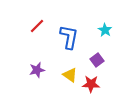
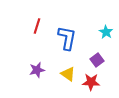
red line: rotated 28 degrees counterclockwise
cyan star: moved 1 px right, 2 px down
blue L-shape: moved 2 px left, 1 px down
yellow triangle: moved 2 px left, 1 px up
red star: moved 2 px up
